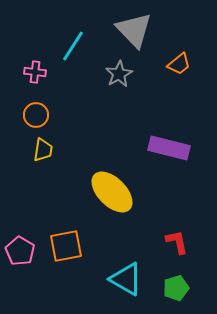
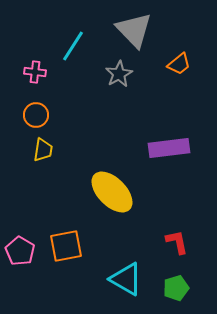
purple rectangle: rotated 21 degrees counterclockwise
